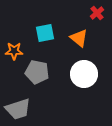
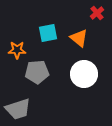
cyan square: moved 3 px right
orange star: moved 3 px right, 1 px up
gray pentagon: rotated 15 degrees counterclockwise
